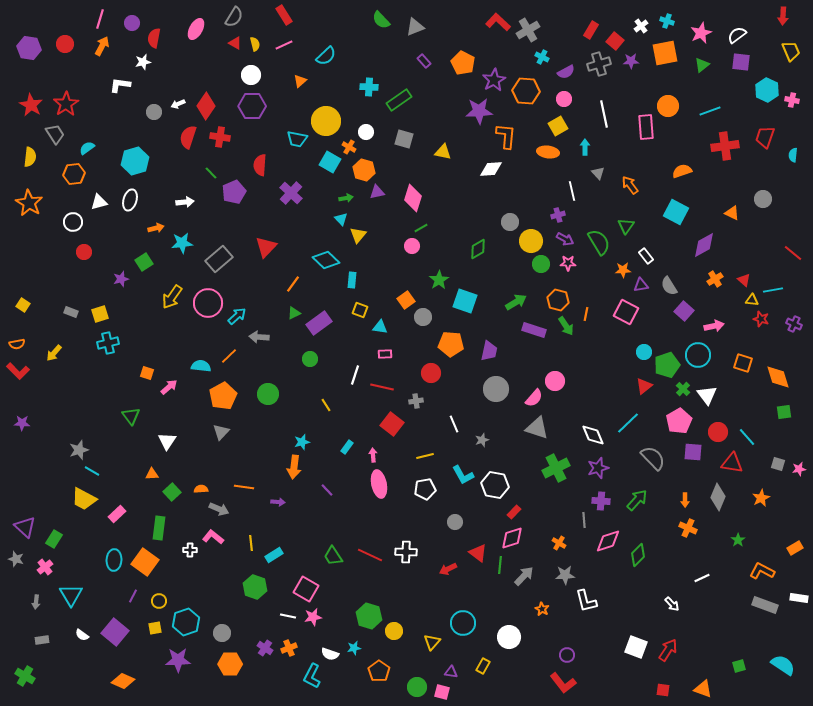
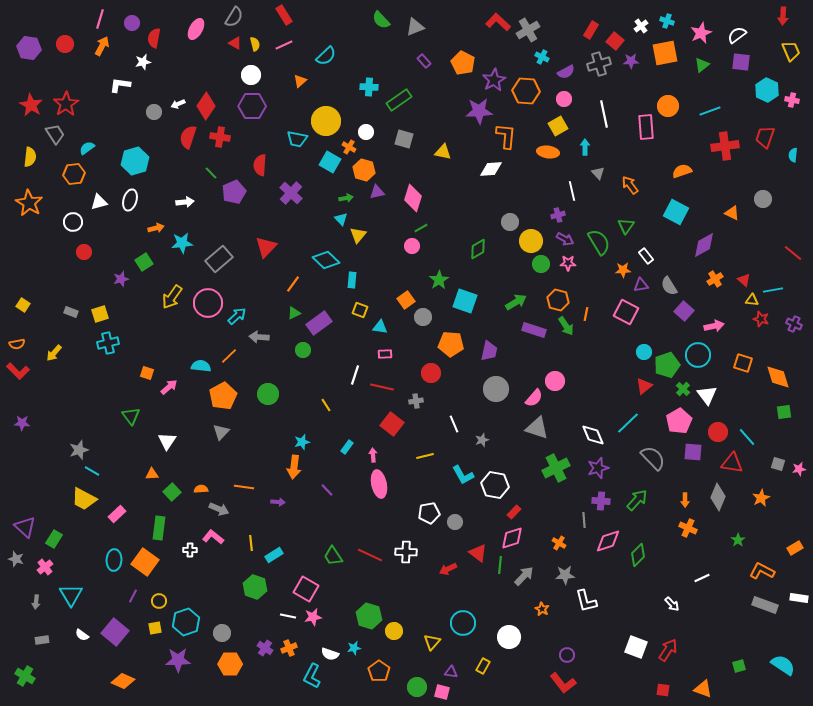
green circle at (310, 359): moved 7 px left, 9 px up
white pentagon at (425, 489): moved 4 px right, 24 px down
